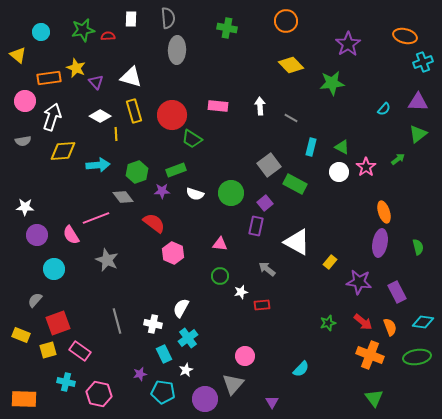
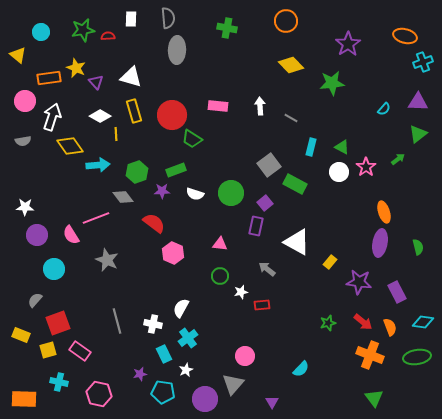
yellow diamond at (63, 151): moved 7 px right, 5 px up; rotated 60 degrees clockwise
cyan cross at (66, 382): moved 7 px left
